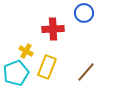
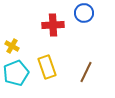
red cross: moved 4 px up
yellow cross: moved 14 px left, 5 px up
yellow rectangle: rotated 40 degrees counterclockwise
brown line: rotated 15 degrees counterclockwise
